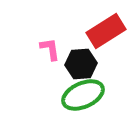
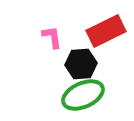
red rectangle: rotated 6 degrees clockwise
pink L-shape: moved 2 px right, 12 px up
